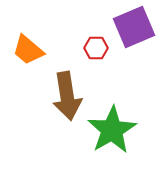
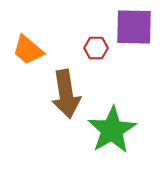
purple square: rotated 24 degrees clockwise
brown arrow: moved 1 px left, 2 px up
